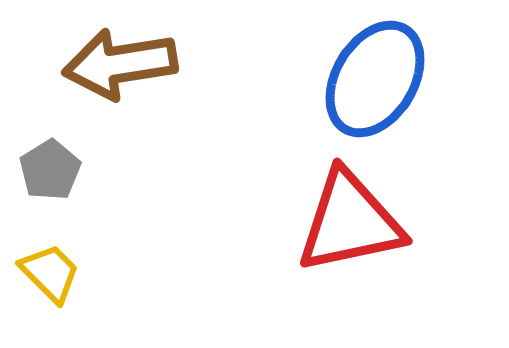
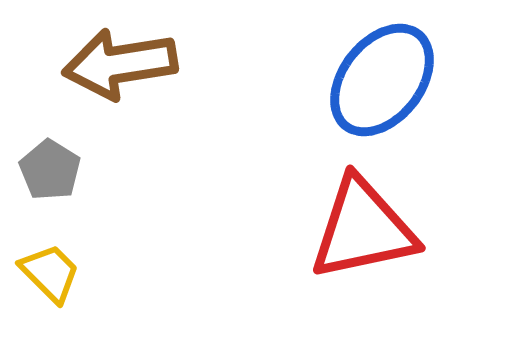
blue ellipse: moved 7 px right, 1 px down; rotated 7 degrees clockwise
gray pentagon: rotated 8 degrees counterclockwise
red triangle: moved 13 px right, 7 px down
